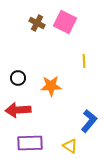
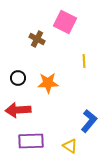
brown cross: moved 16 px down
orange star: moved 3 px left, 3 px up
purple rectangle: moved 1 px right, 2 px up
